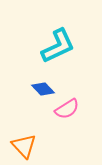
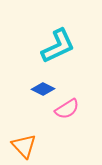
blue diamond: rotated 20 degrees counterclockwise
